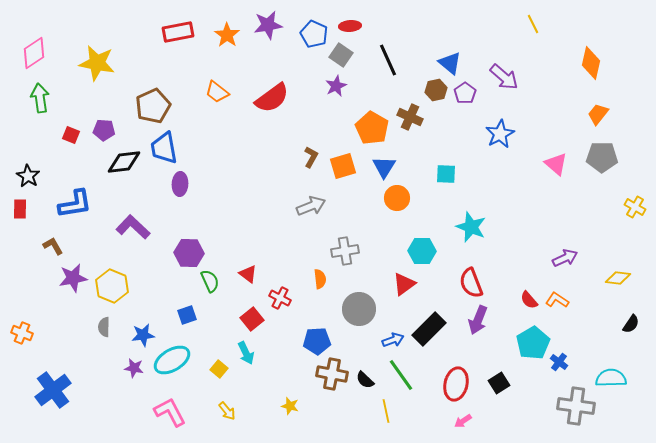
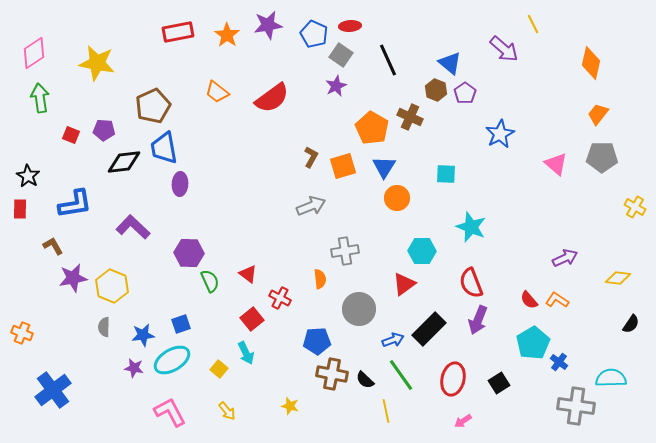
purple arrow at (504, 77): moved 28 px up
brown hexagon at (436, 90): rotated 25 degrees counterclockwise
blue square at (187, 315): moved 6 px left, 9 px down
red ellipse at (456, 384): moved 3 px left, 5 px up
